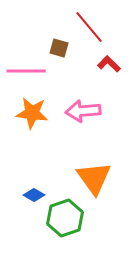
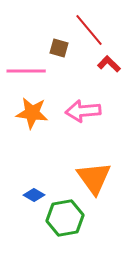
red line: moved 3 px down
green hexagon: rotated 9 degrees clockwise
